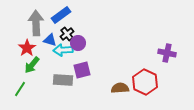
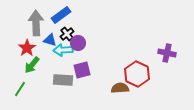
red hexagon: moved 8 px left, 8 px up
